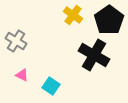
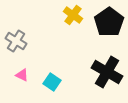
black pentagon: moved 2 px down
black cross: moved 13 px right, 17 px down
cyan square: moved 1 px right, 4 px up
